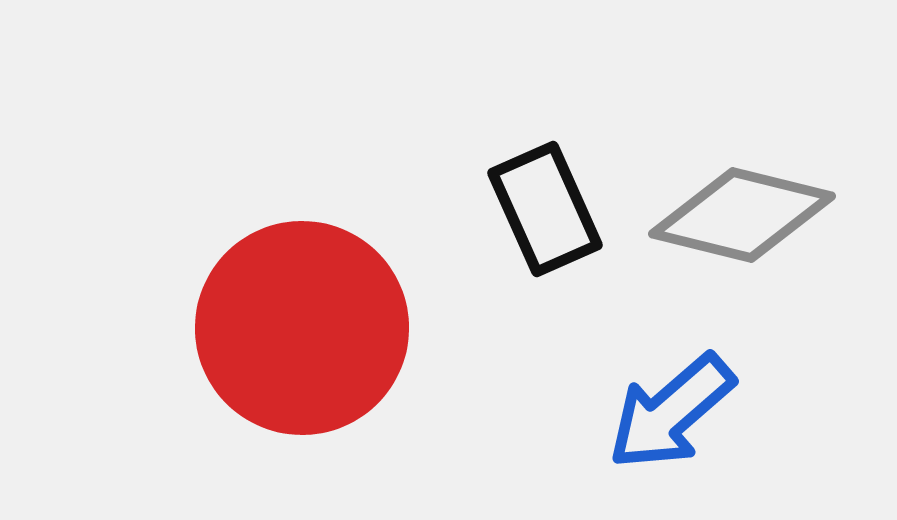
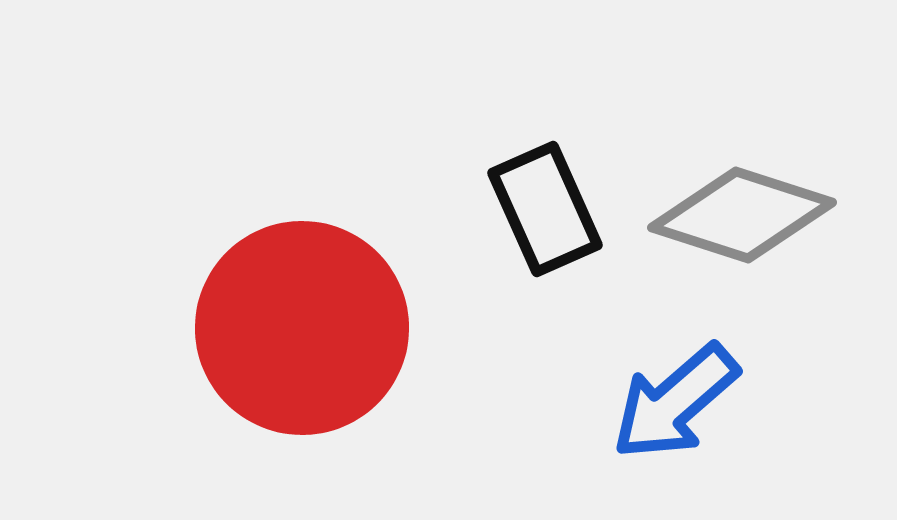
gray diamond: rotated 4 degrees clockwise
blue arrow: moved 4 px right, 10 px up
